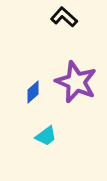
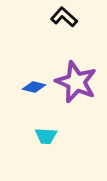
blue diamond: moved 1 px right, 5 px up; rotated 55 degrees clockwise
cyan trapezoid: rotated 40 degrees clockwise
